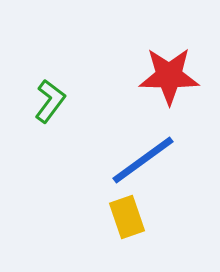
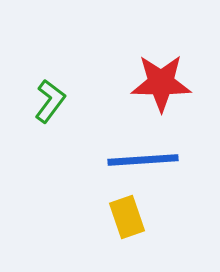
red star: moved 8 px left, 7 px down
blue line: rotated 32 degrees clockwise
